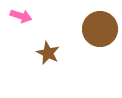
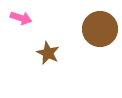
pink arrow: moved 2 px down
